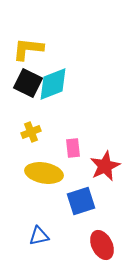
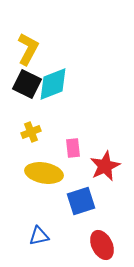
yellow L-shape: rotated 112 degrees clockwise
black square: moved 1 px left, 1 px down
